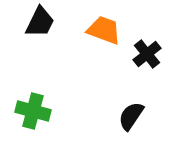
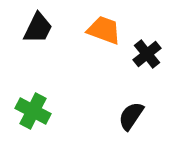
black trapezoid: moved 2 px left, 6 px down
green cross: rotated 12 degrees clockwise
